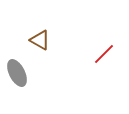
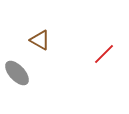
gray ellipse: rotated 16 degrees counterclockwise
